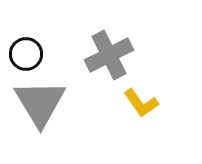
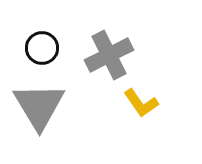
black circle: moved 16 px right, 6 px up
gray triangle: moved 1 px left, 3 px down
